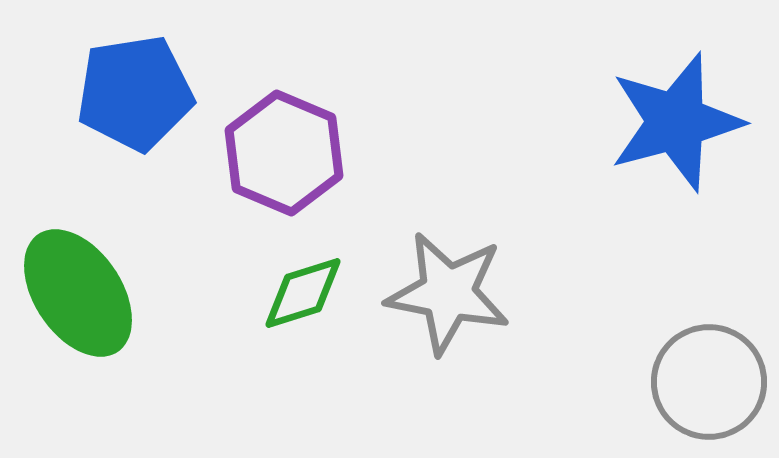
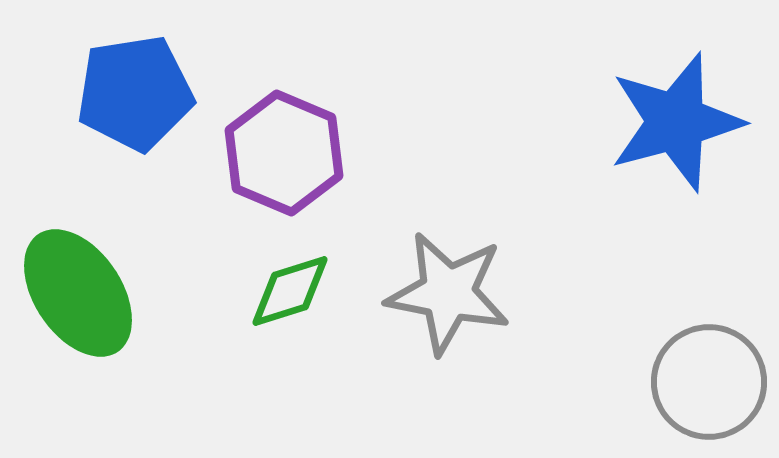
green diamond: moved 13 px left, 2 px up
